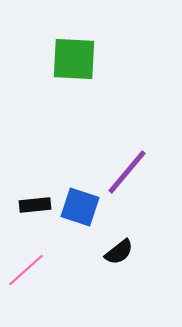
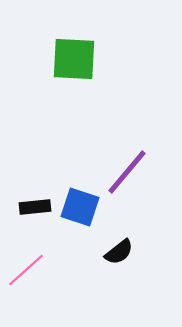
black rectangle: moved 2 px down
